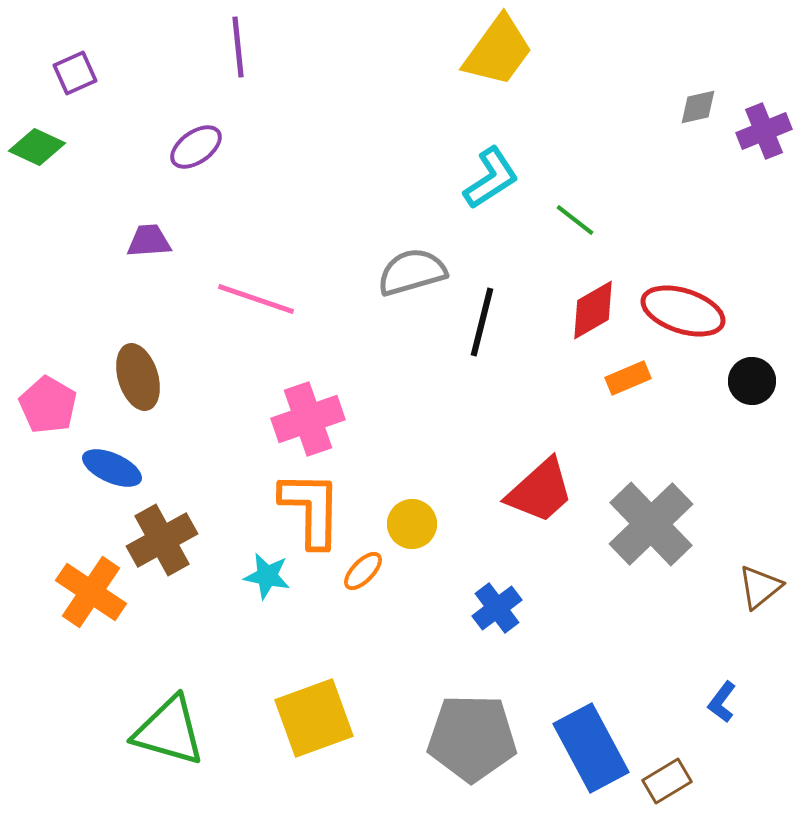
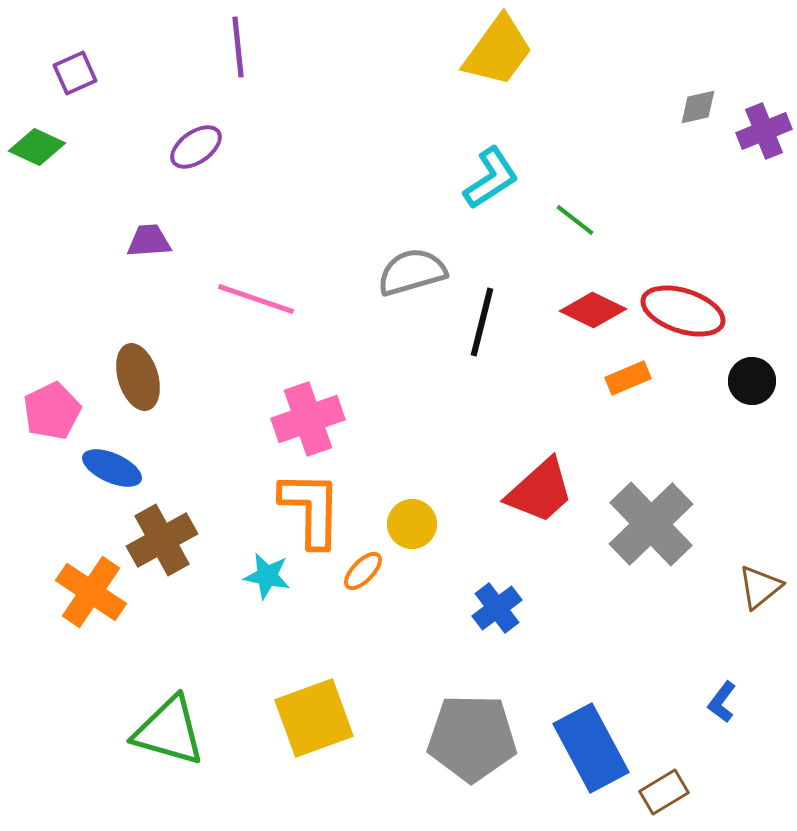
red diamond: rotated 56 degrees clockwise
pink pentagon: moved 4 px right, 6 px down; rotated 16 degrees clockwise
brown rectangle: moved 3 px left, 11 px down
